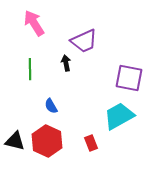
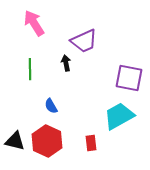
red rectangle: rotated 14 degrees clockwise
